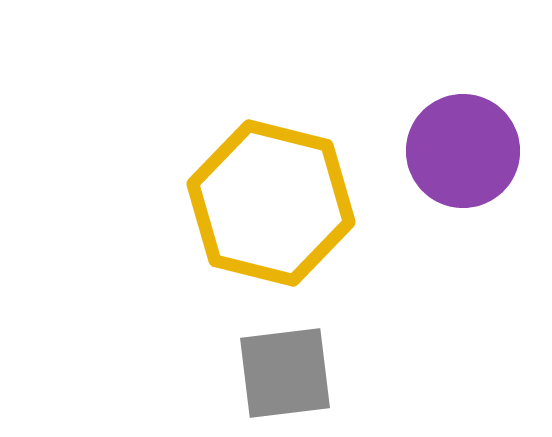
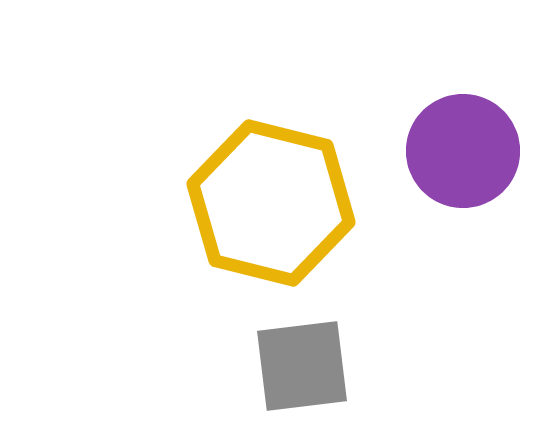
gray square: moved 17 px right, 7 px up
